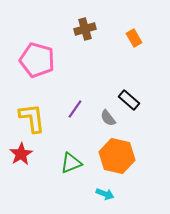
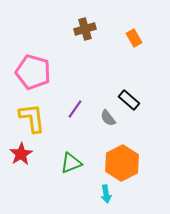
pink pentagon: moved 4 px left, 12 px down
orange hexagon: moved 5 px right, 7 px down; rotated 20 degrees clockwise
cyan arrow: moved 1 px right; rotated 60 degrees clockwise
